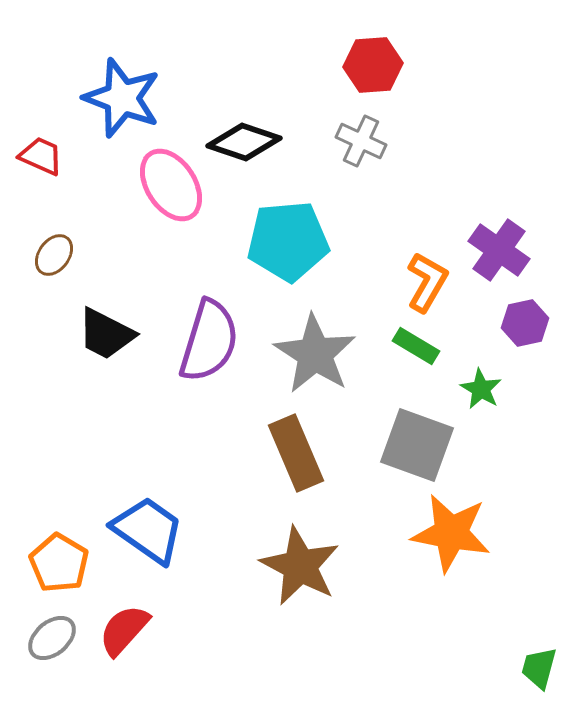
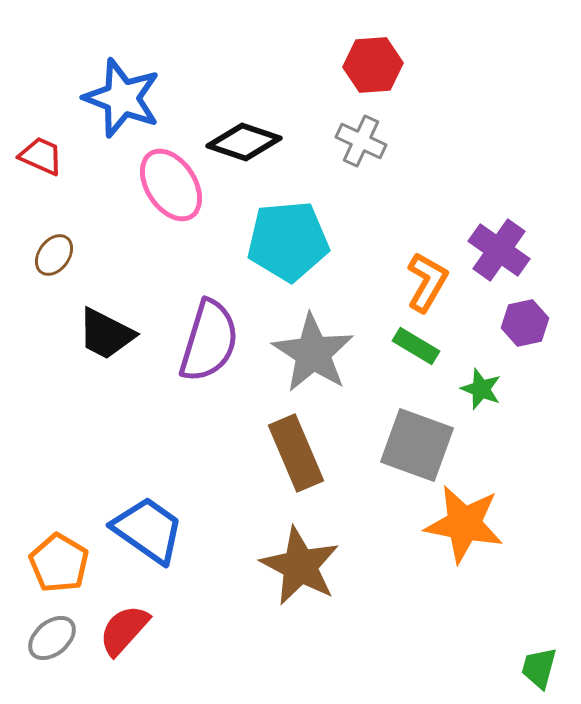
gray star: moved 2 px left, 1 px up
green star: rotated 9 degrees counterclockwise
orange star: moved 13 px right, 9 px up
